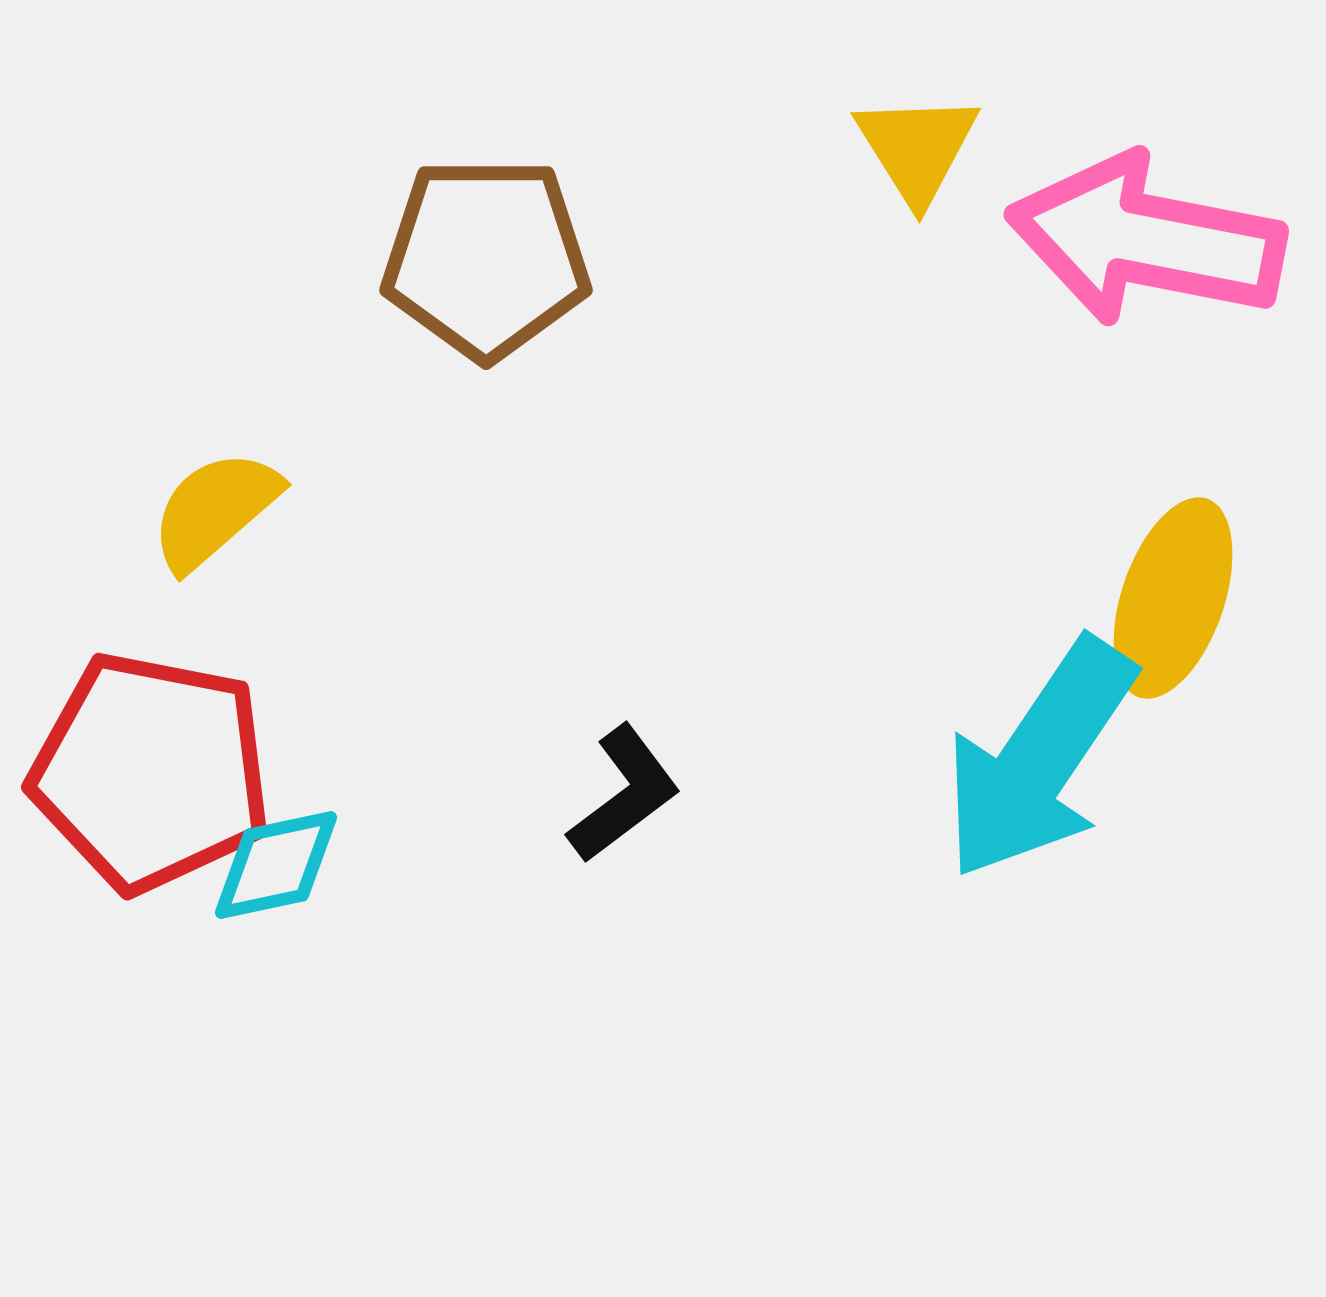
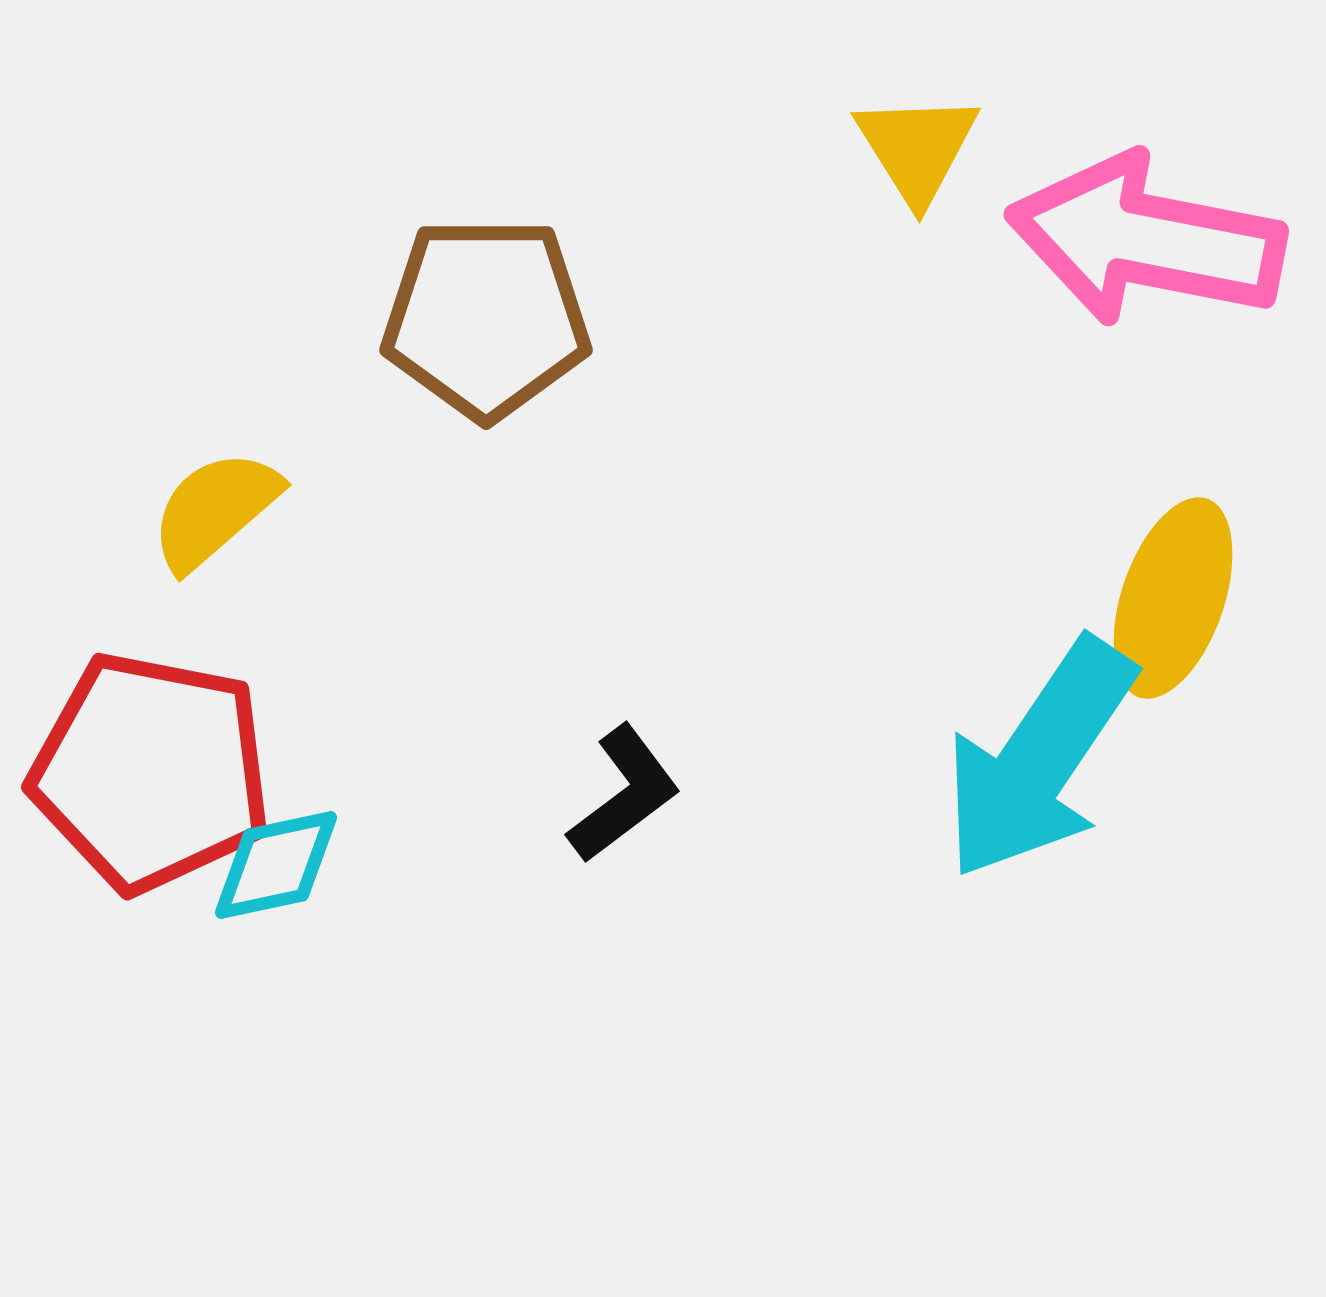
brown pentagon: moved 60 px down
